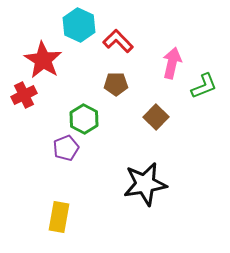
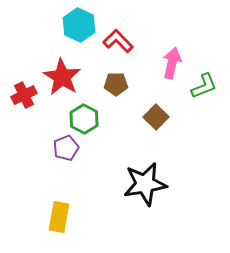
red star: moved 19 px right, 17 px down
